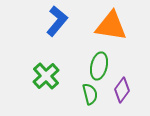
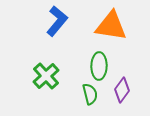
green ellipse: rotated 12 degrees counterclockwise
